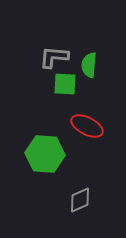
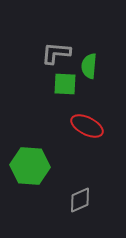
gray L-shape: moved 2 px right, 4 px up
green semicircle: moved 1 px down
green hexagon: moved 15 px left, 12 px down
